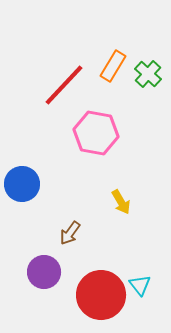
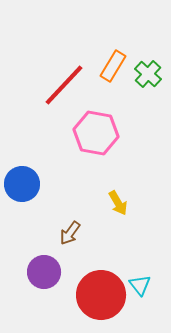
yellow arrow: moved 3 px left, 1 px down
